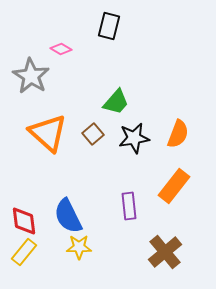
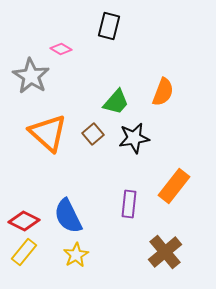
orange semicircle: moved 15 px left, 42 px up
purple rectangle: moved 2 px up; rotated 12 degrees clockwise
red diamond: rotated 56 degrees counterclockwise
yellow star: moved 3 px left, 8 px down; rotated 30 degrees counterclockwise
